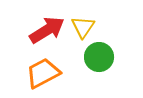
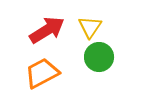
yellow triangle: moved 7 px right
orange trapezoid: moved 1 px left
